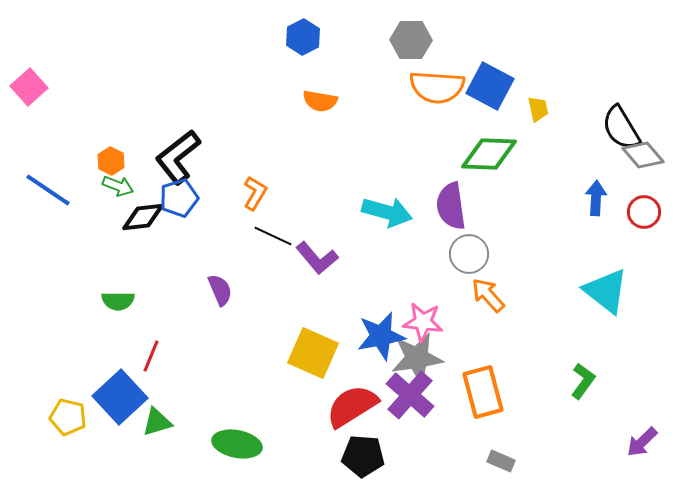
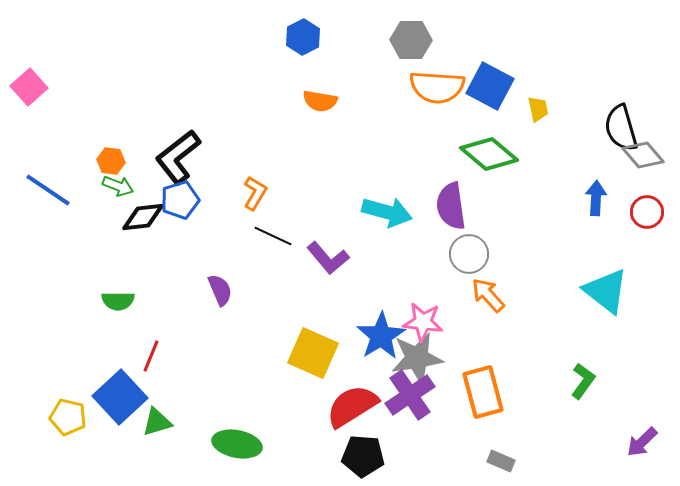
black semicircle at (621, 128): rotated 15 degrees clockwise
green diamond at (489, 154): rotated 38 degrees clockwise
orange hexagon at (111, 161): rotated 20 degrees counterclockwise
blue pentagon at (179, 198): moved 1 px right, 2 px down
red circle at (644, 212): moved 3 px right
purple L-shape at (317, 258): moved 11 px right
blue star at (381, 336): rotated 21 degrees counterclockwise
purple cross at (410, 395): rotated 15 degrees clockwise
